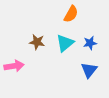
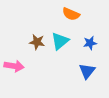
orange semicircle: rotated 84 degrees clockwise
cyan triangle: moved 5 px left, 2 px up
pink arrow: rotated 18 degrees clockwise
blue triangle: moved 2 px left, 1 px down
